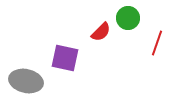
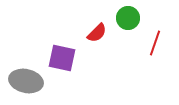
red semicircle: moved 4 px left, 1 px down
red line: moved 2 px left
purple square: moved 3 px left
